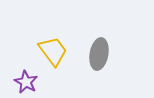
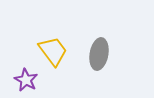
purple star: moved 2 px up
